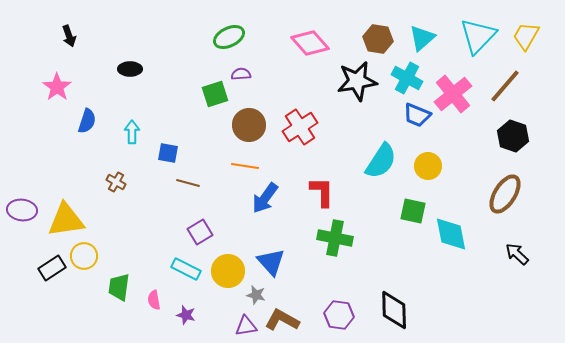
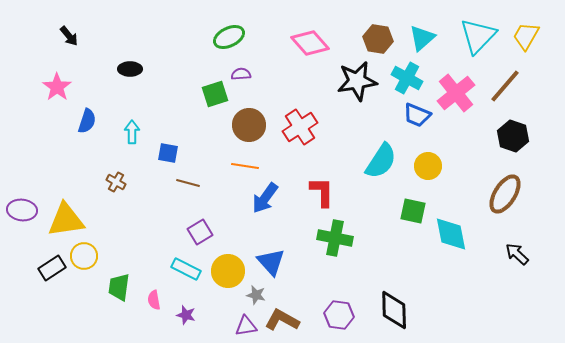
black arrow at (69, 36): rotated 20 degrees counterclockwise
pink cross at (453, 94): moved 3 px right, 1 px up
